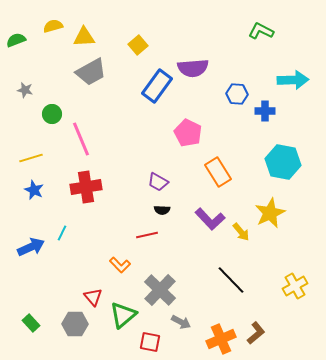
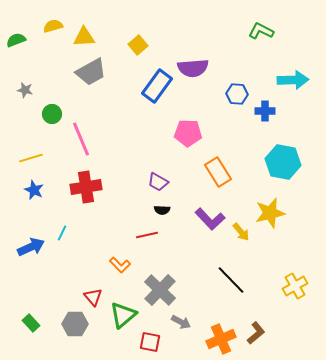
pink pentagon: rotated 24 degrees counterclockwise
yellow star: rotated 12 degrees clockwise
